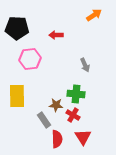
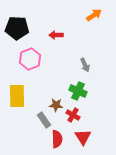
pink hexagon: rotated 15 degrees counterclockwise
green cross: moved 2 px right, 3 px up; rotated 18 degrees clockwise
